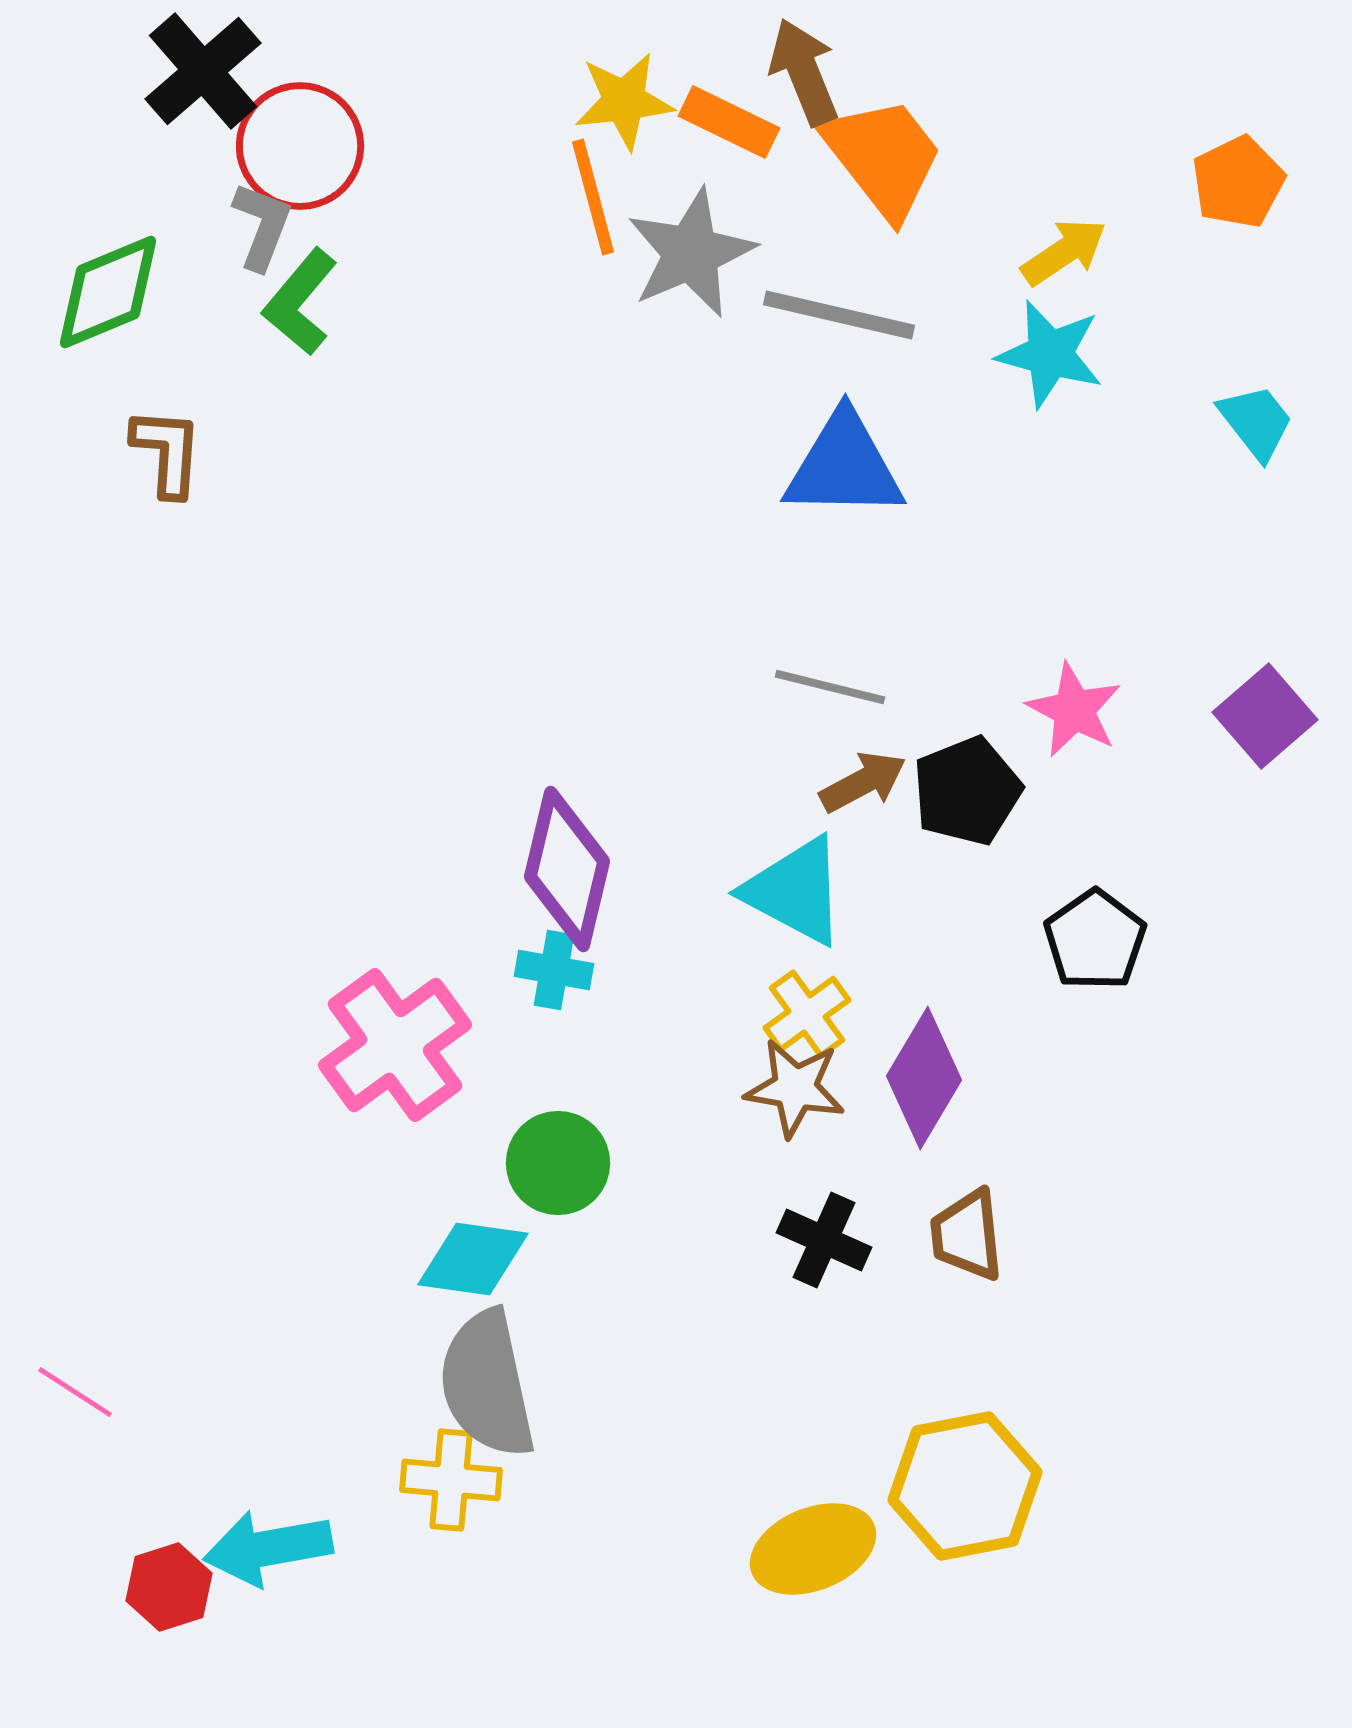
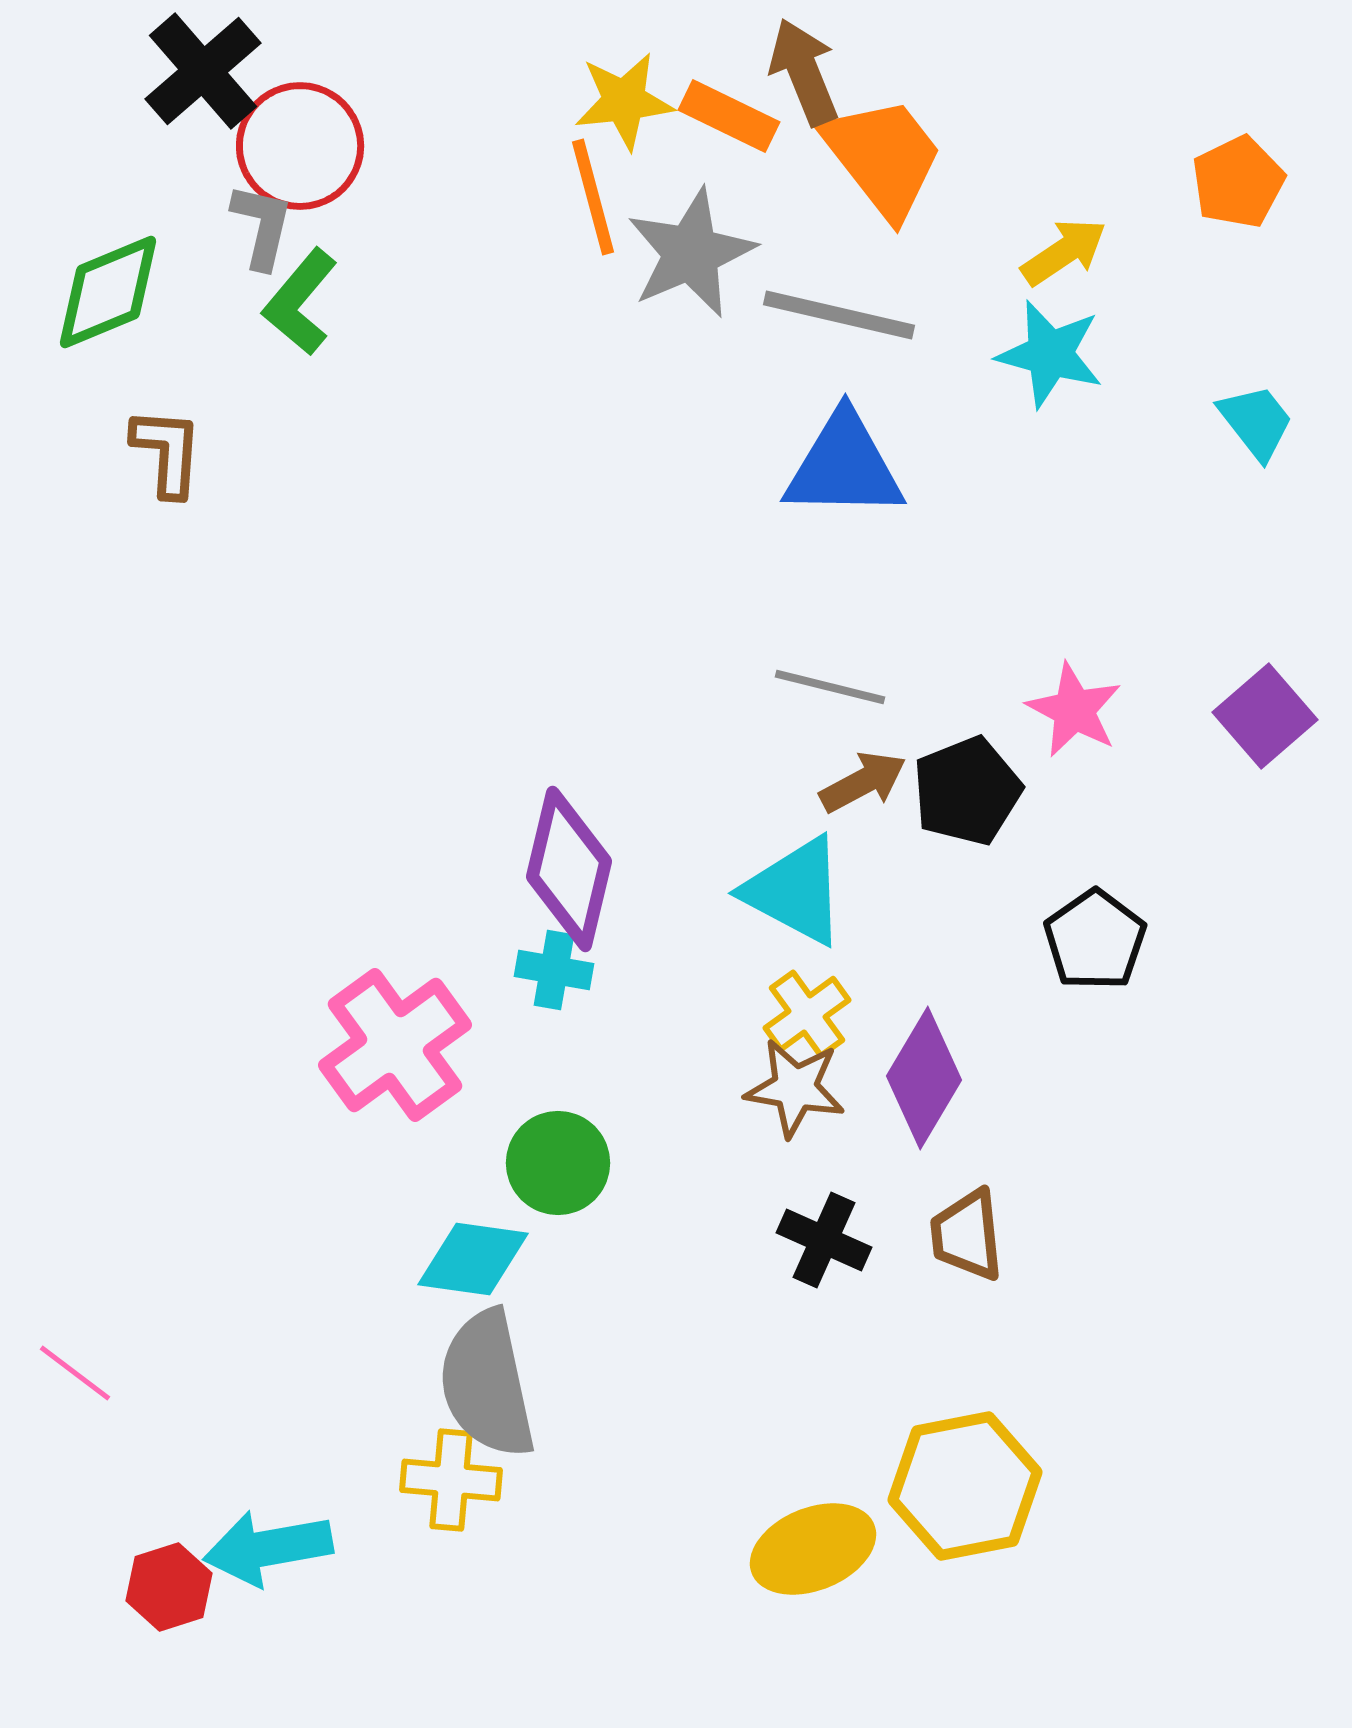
orange rectangle at (729, 122): moved 6 px up
gray L-shape at (262, 226): rotated 8 degrees counterclockwise
purple diamond at (567, 869): moved 2 px right
pink line at (75, 1392): moved 19 px up; rotated 4 degrees clockwise
